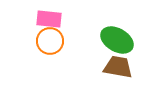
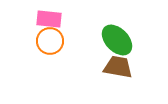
green ellipse: rotated 16 degrees clockwise
